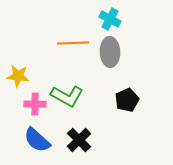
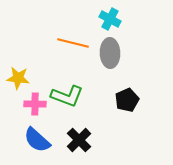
orange line: rotated 16 degrees clockwise
gray ellipse: moved 1 px down
yellow star: moved 2 px down
green L-shape: rotated 8 degrees counterclockwise
